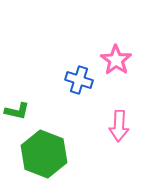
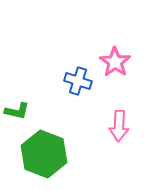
pink star: moved 1 px left, 2 px down
blue cross: moved 1 px left, 1 px down
